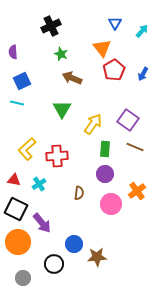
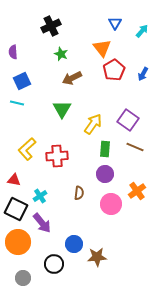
brown arrow: rotated 48 degrees counterclockwise
cyan cross: moved 1 px right, 12 px down
